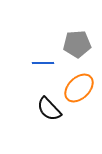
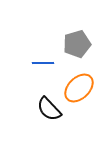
gray pentagon: rotated 12 degrees counterclockwise
